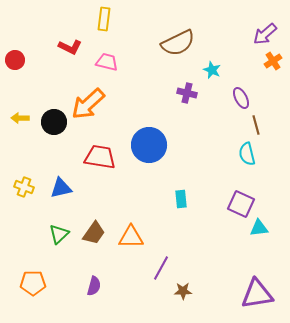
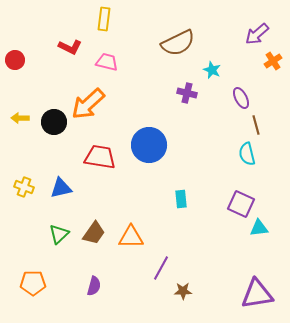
purple arrow: moved 8 px left
